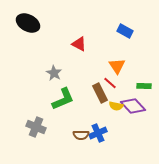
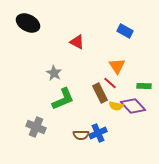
red triangle: moved 2 px left, 2 px up
